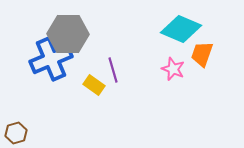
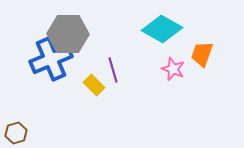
cyan diamond: moved 19 px left; rotated 6 degrees clockwise
yellow rectangle: rotated 10 degrees clockwise
